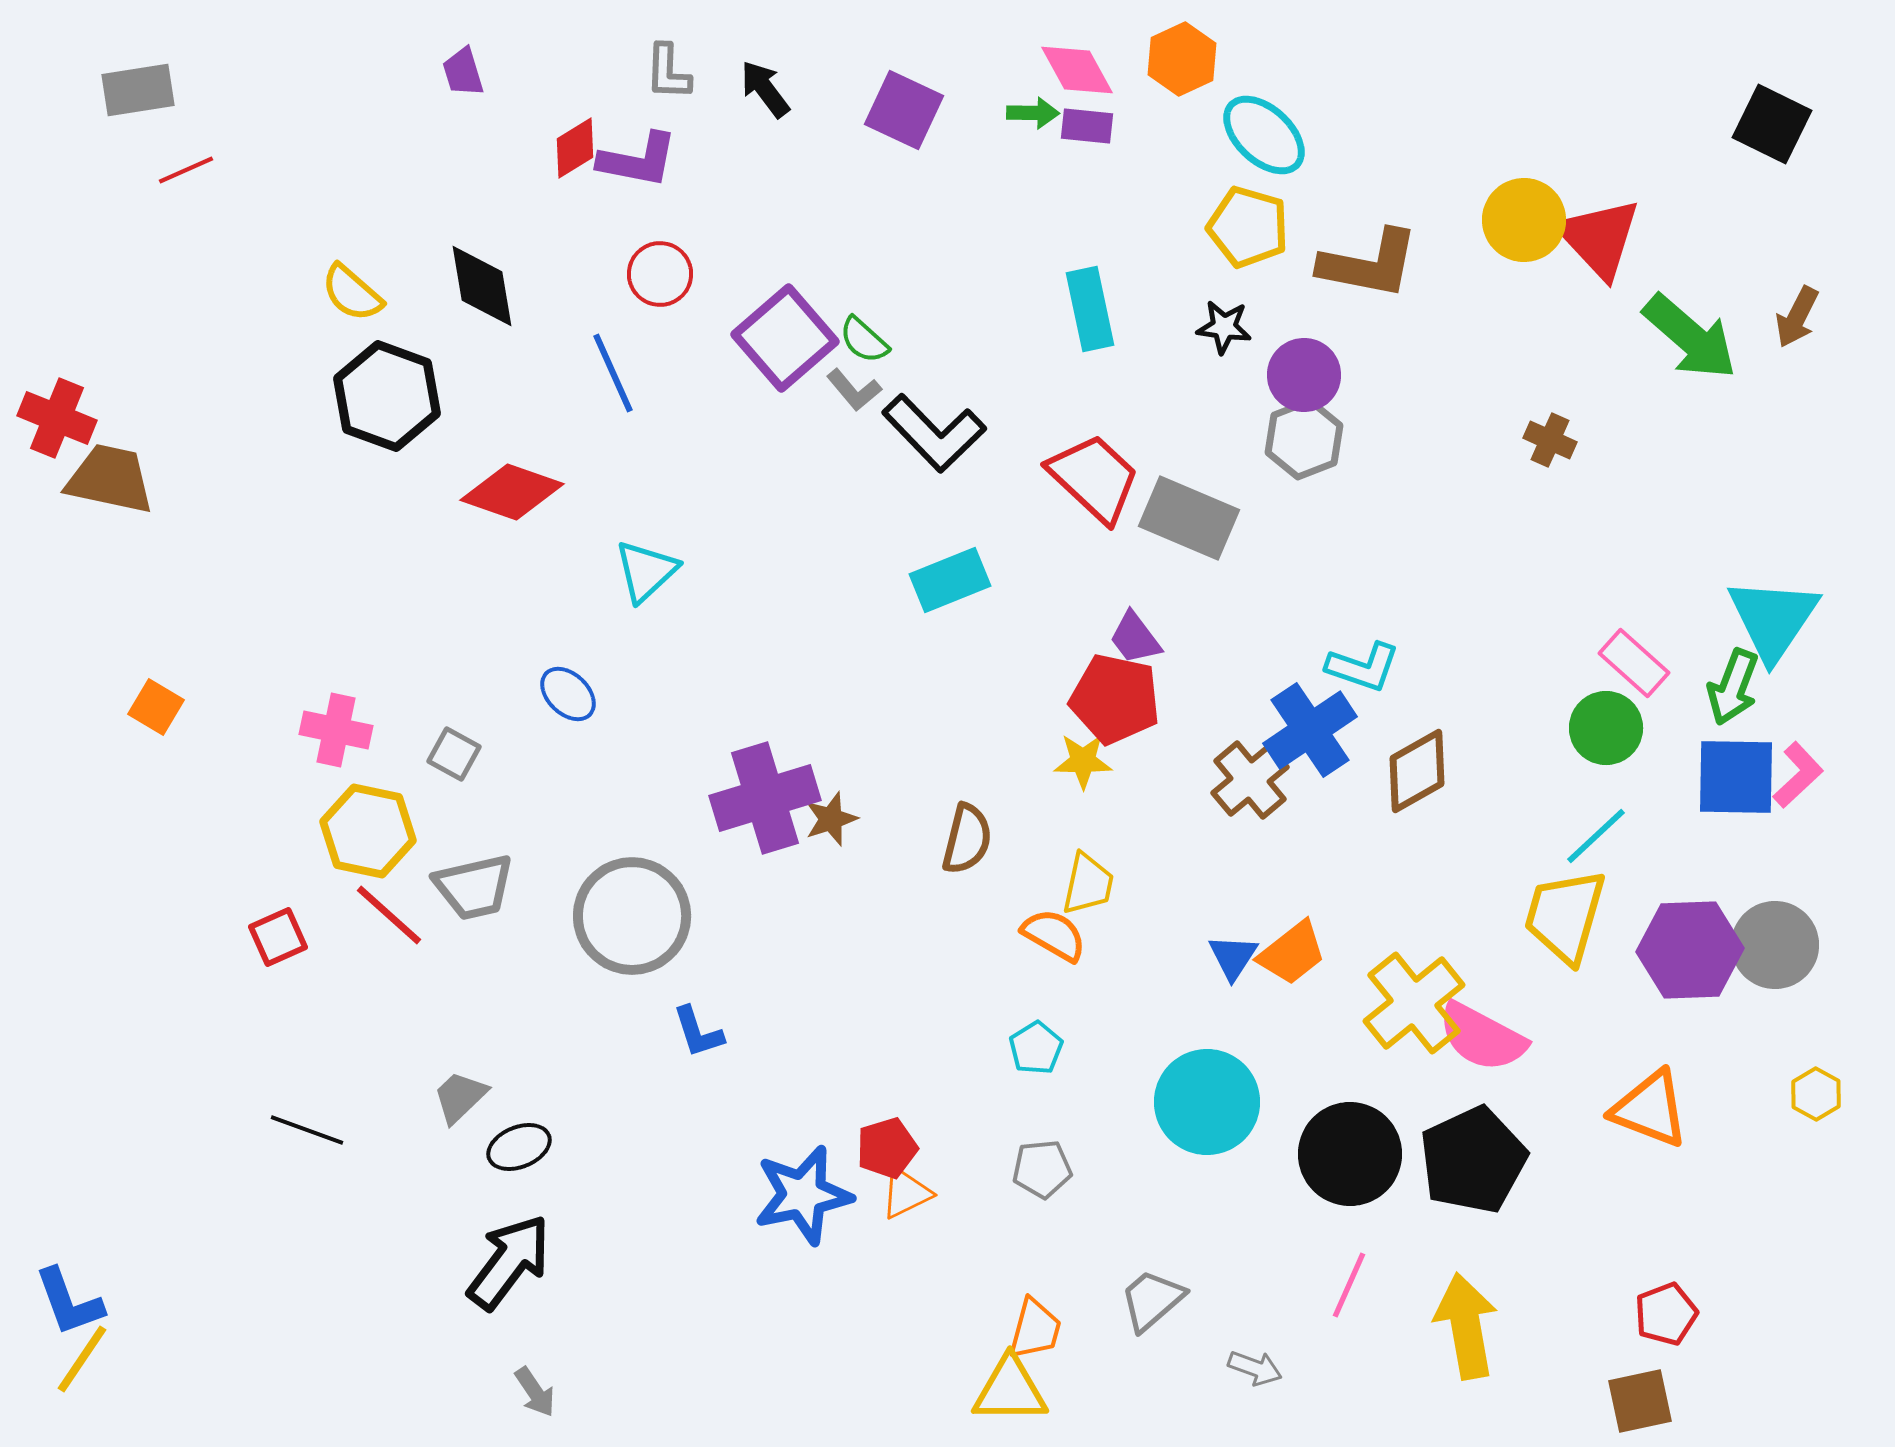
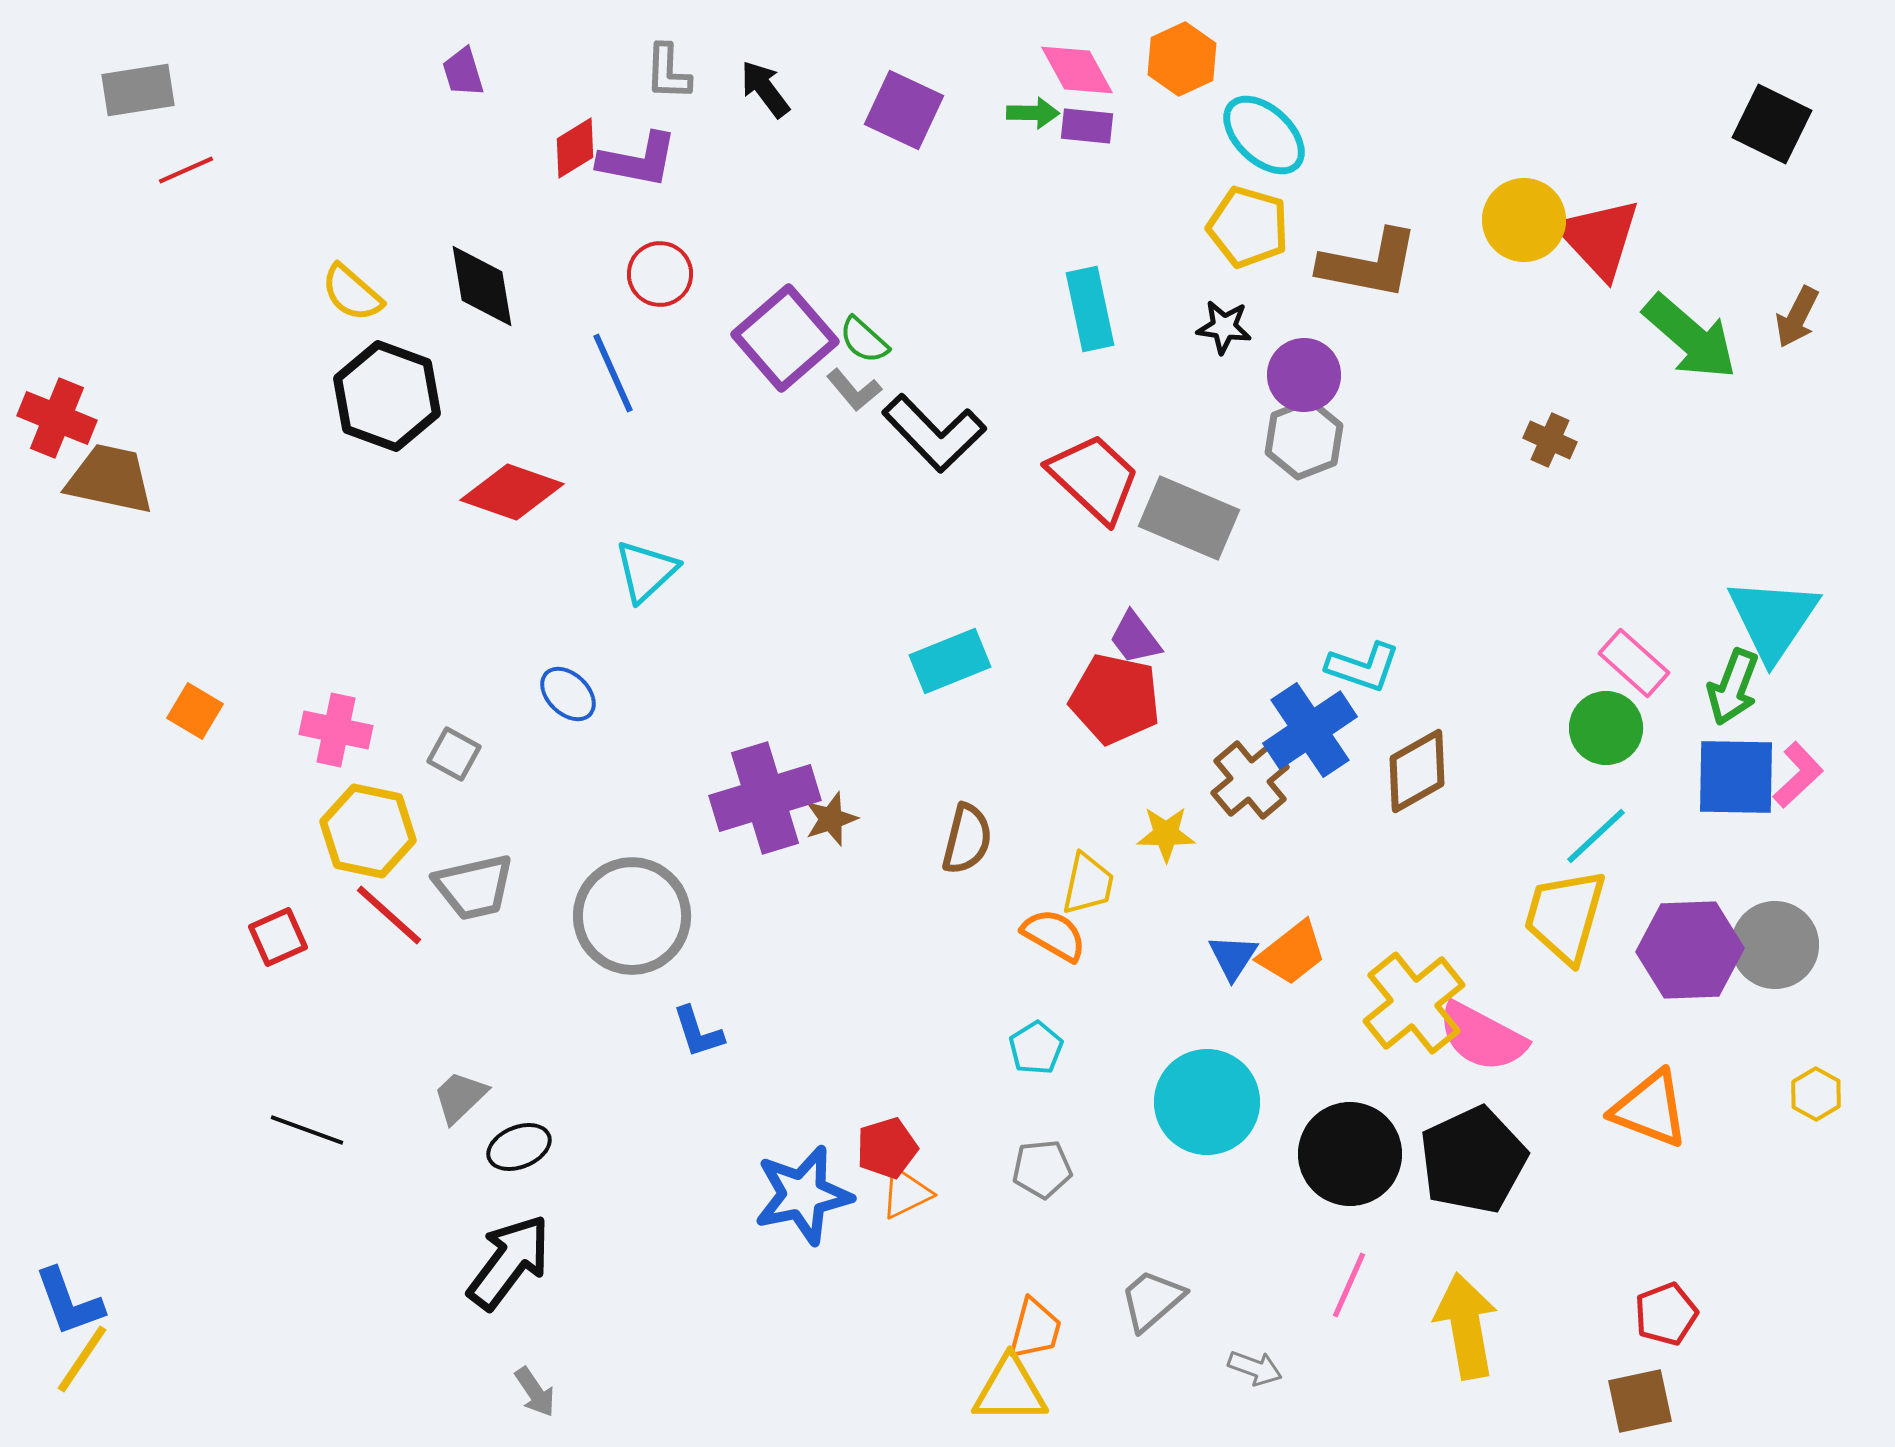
cyan rectangle at (950, 580): moved 81 px down
orange square at (156, 707): moved 39 px right, 4 px down
yellow star at (1083, 761): moved 83 px right, 73 px down
